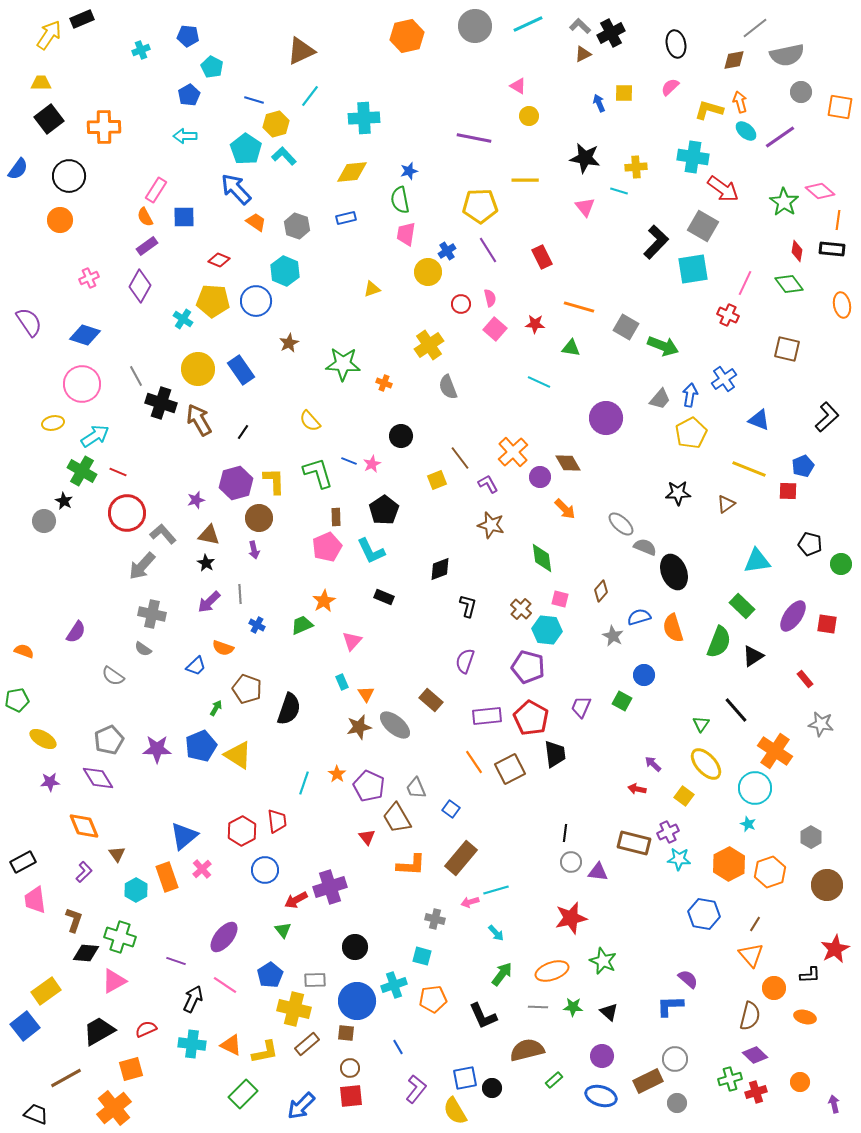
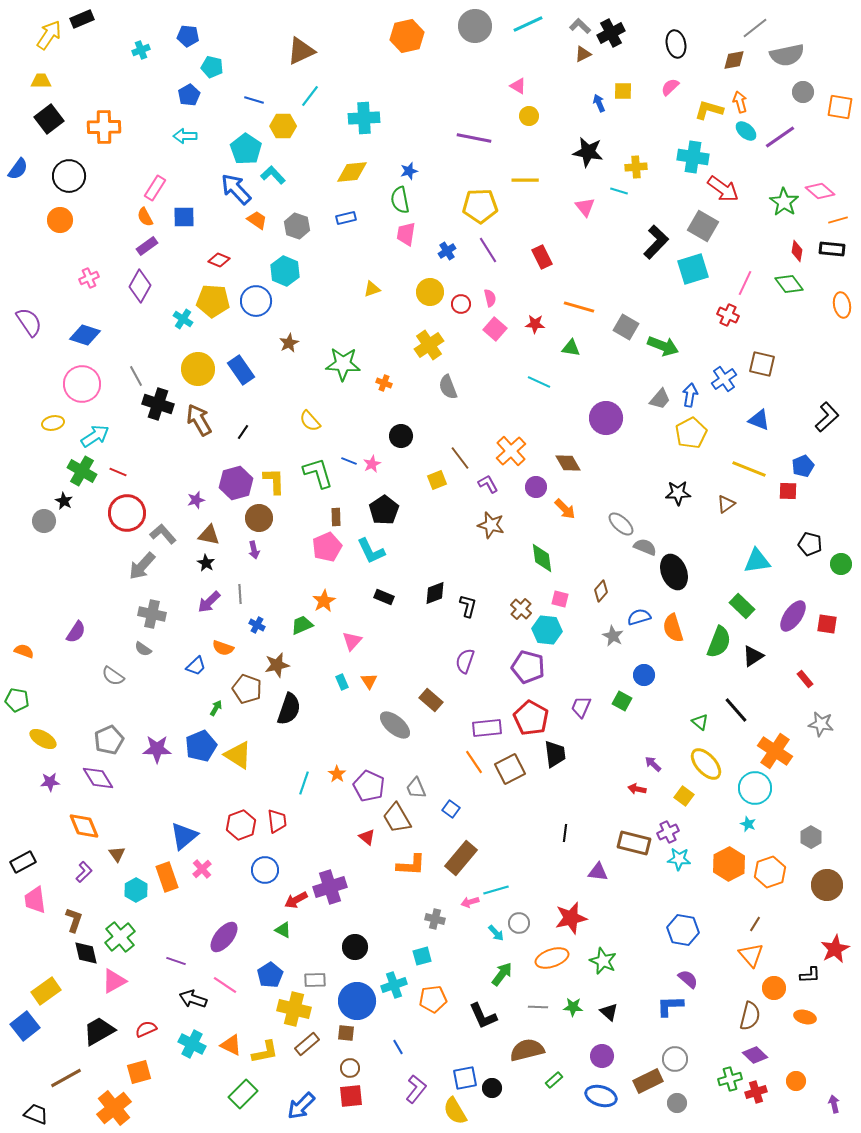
cyan pentagon at (212, 67): rotated 15 degrees counterclockwise
yellow trapezoid at (41, 83): moved 2 px up
gray circle at (801, 92): moved 2 px right
yellow square at (624, 93): moved 1 px left, 2 px up
yellow hexagon at (276, 124): moved 7 px right, 2 px down; rotated 15 degrees clockwise
cyan L-shape at (284, 156): moved 11 px left, 19 px down
black star at (585, 158): moved 3 px right, 6 px up
pink rectangle at (156, 190): moved 1 px left, 2 px up
orange line at (838, 220): rotated 66 degrees clockwise
orange trapezoid at (256, 222): moved 1 px right, 2 px up
cyan square at (693, 269): rotated 8 degrees counterclockwise
yellow circle at (428, 272): moved 2 px right, 20 px down
brown square at (787, 349): moved 25 px left, 15 px down
black cross at (161, 403): moved 3 px left, 1 px down
orange cross at (513, 452): moved 2 px left, 1 px up
purple circle at (540, 477): moved 4 px left, 10 px down
black diamond at (440, 569): moved 5 px left, 24 px down
orange triangle at (366, 694): moved 3 px right, 13 px up
green pentagon at (17, 700): rotated 20 degrees clockwise
purple rectangle at (487, 716): moved 12 px down
green triangle at (701, 724): moved 1 px left, 2 px up; rotated 24 degrees counterclockwise
brown star at (359, 727): moved 82 px left, 62 px up
red hexagon at (242, 831): moved 1 px left, 6 px up; rotated 8 degrees clockwise
red triangle at (367, 837): rotated 12 degrees counterclockwise
gray circle at (571, 862): moved 52 px left, 61 px down
blue hexagon at (704, 914): moved 21 px left, 16 px down
green triangle at (283, 930): rotated 24 degrees counterclockwise
green cross at (120, 937): rotated 32 degrees clockwise
black diamond at (86, 953): rotated 72 degrees clockwise
cyan square at (422, 956): rotated 30 degrees counterclockwise
orange ellipse at (552, 971): moved 13 px up
black arrow at (193, 999): rotated 96 degrees counterclockwise
cyan cross at (192, 1044): rotated 20 degrees clockwise
orange square at (131, 1069): moved 8 px right, 3 px down
orange circle at (800, 1082): moved 4 px left, 1 px up
